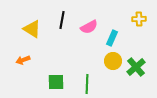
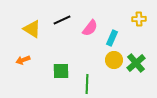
black line: rotated 54 degrees clockwise
pink semicircle: moved 1 px right, 1 px down; rotated 24 degrees counterclockwise
yellow circle: moved 1 px right, 1 px up
green cross: moved 4 px up
green square: moved 5 px right, 11 px up
